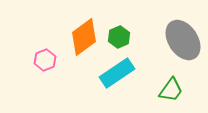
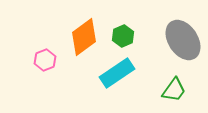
green hexagon: moved 4 px right, 1 px up
green trapezoid: moved 3 px right
